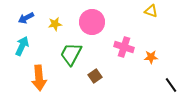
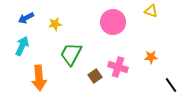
pink circle: moved 21 px right
pink cross: moved 6 px left, 20 px down
